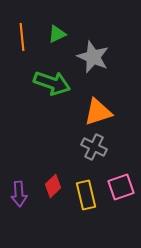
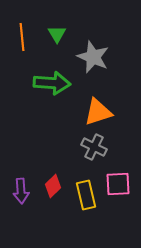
green triangle: rotated 36 degrees counterclockwise
green arrow: rotated 15 degrees counterclockwise
pink square: moved 3 px left, 3 px up; rotated 16 degrees clockwise
purple arrow: moved 2 px right, 3 px up
